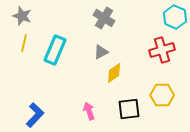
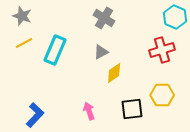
yellow line: rotated 48 degrees clockwise
black square: moved 3 px right
